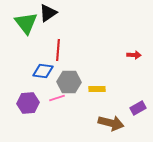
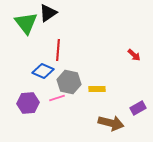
red arrow: rotated 40 degrees clockwise
blue diamond: rotated 15 degrees clockwise
gray hexagon: rotated 10 degrees clockwise
